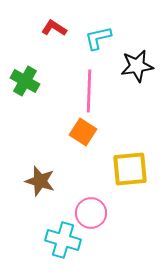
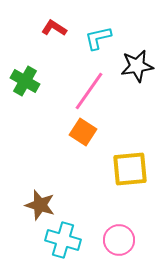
pink line: rotated 33 degrees clockwise
brown star: moved 24 px down
pink circle: moved 28 px right, 27 px down
